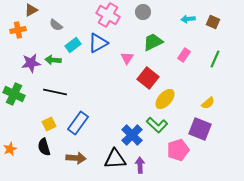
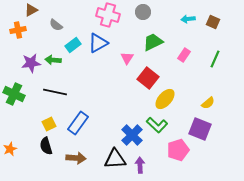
pink cross: rotated 15 degrees counterclockwise
black semicircle: moved 2 px right, 1 px up
